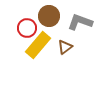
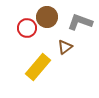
brown circle: moved 2 px left, 1 px down
yellow rectangle: moved 22 px down
